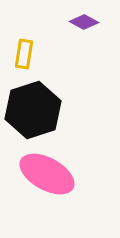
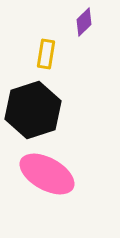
purple diamond: rotated 72 degrees counterclockwise
yellow rectangle: moved 22 px right
